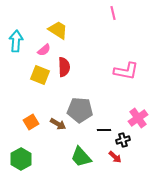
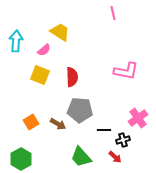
yellow trapezoid: moved 2 px right, 2 px down
red semicircle: moved 8 px right, 10 px down
